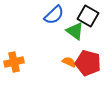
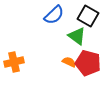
green triangle: moved 2 px right, 5 px down
